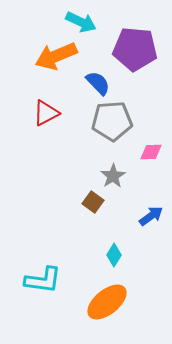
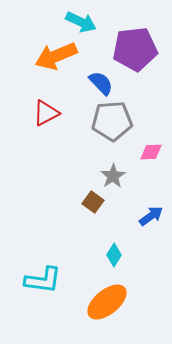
purple pentagon: rotated 12 degrees counterclockwise
blue semicircle: moved 3 px right
